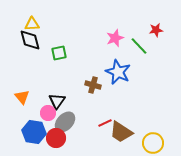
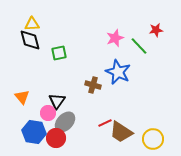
yellow circle: moved 4 px up
